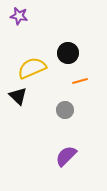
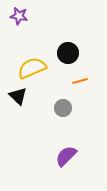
gray circle: moved 2 px left, 2 px up
